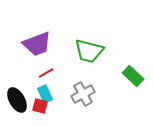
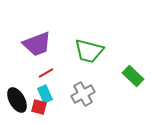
red square: moved 1 px left, 1 px down
